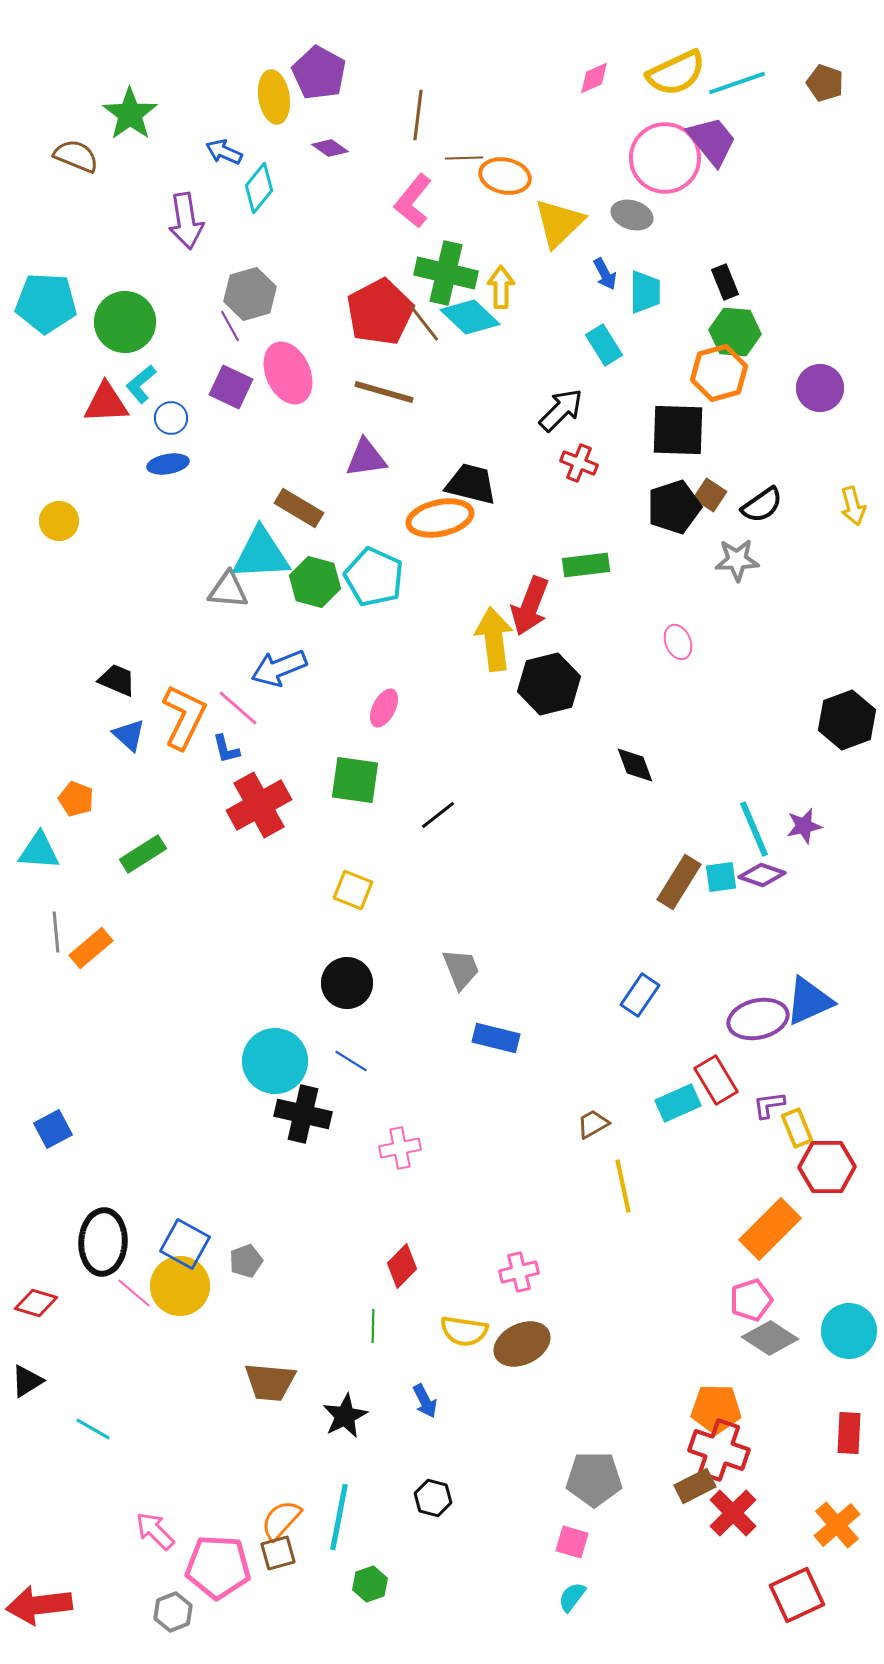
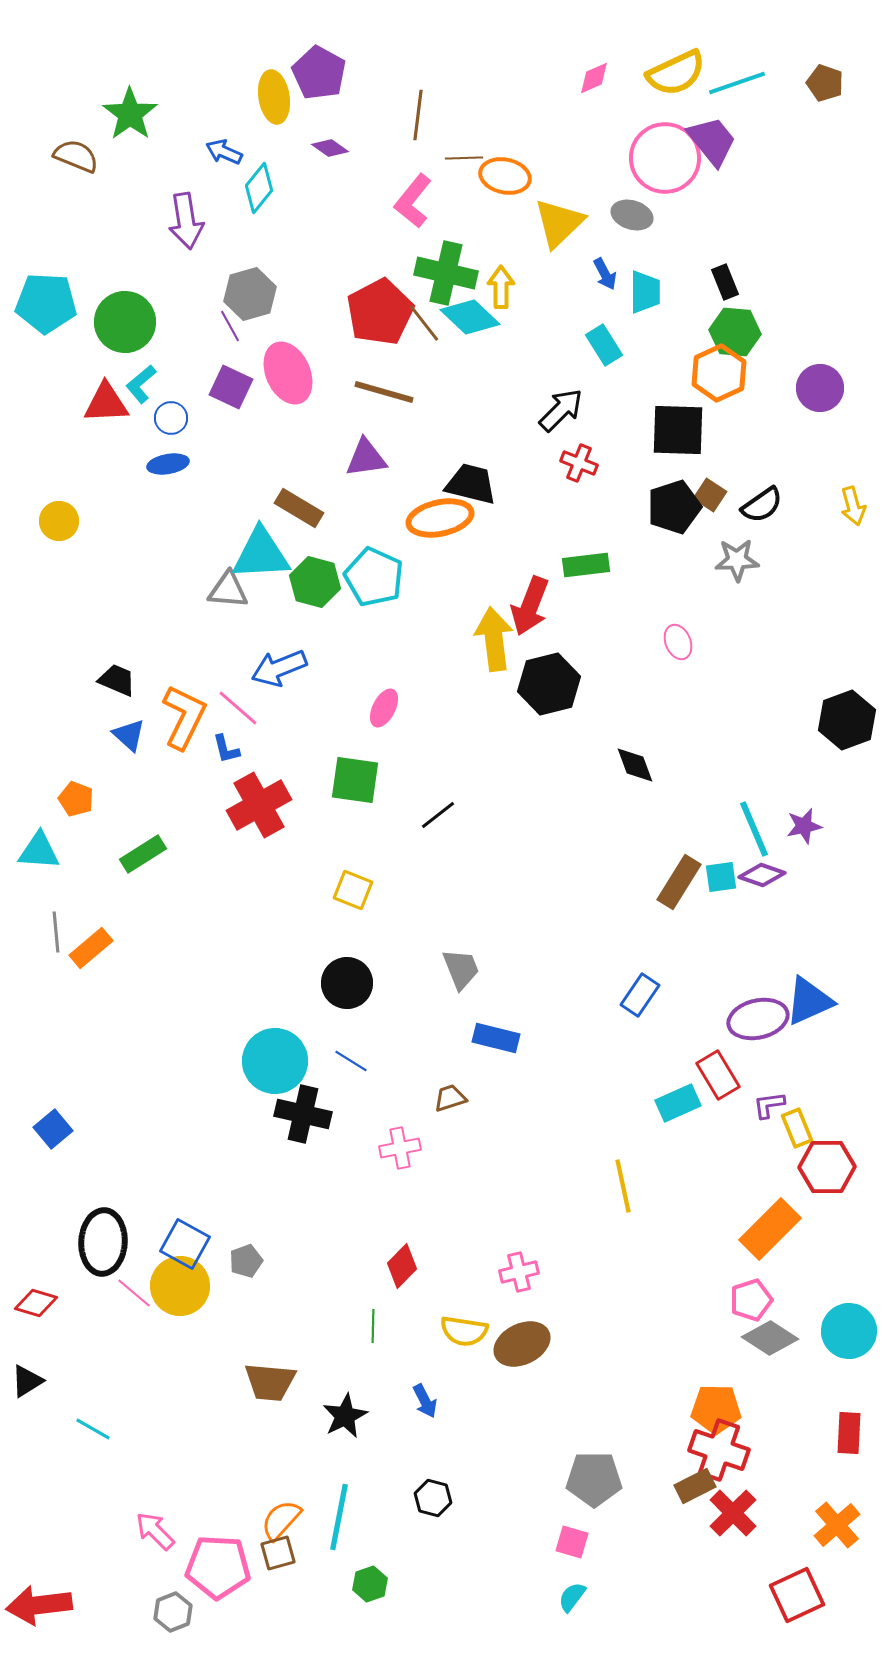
orange hexagon at (719, 373): rotated 10 degrees counterclockwise
red rectangle at (716, 1080): moved 2 px right, 5 px up
brown trapezoid at (593, 1124): moved 143 px left, 26 px up; rotated 12 degrees clockwise
blue square at (53, 1129): rotated 12 degrees counterclockwise
